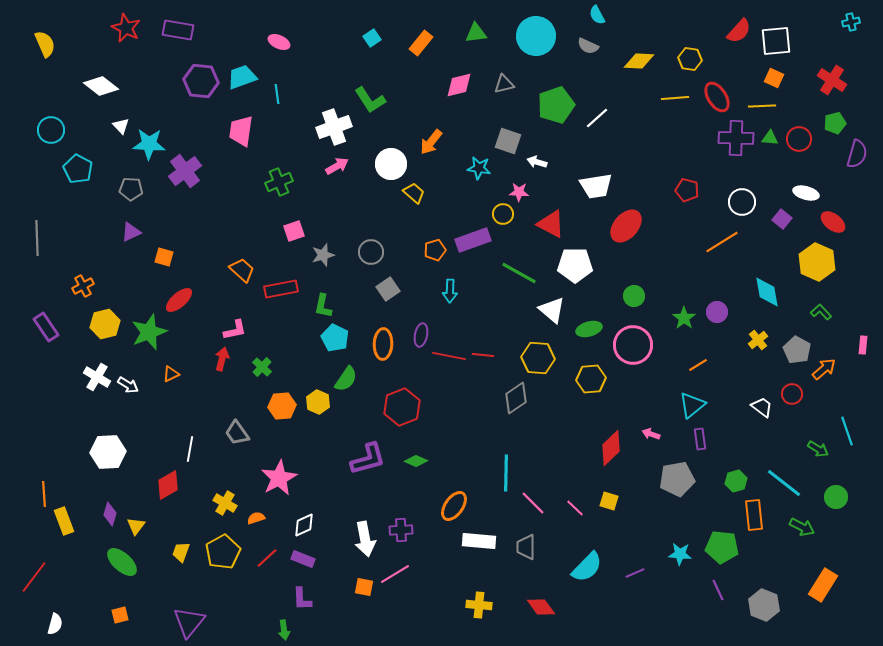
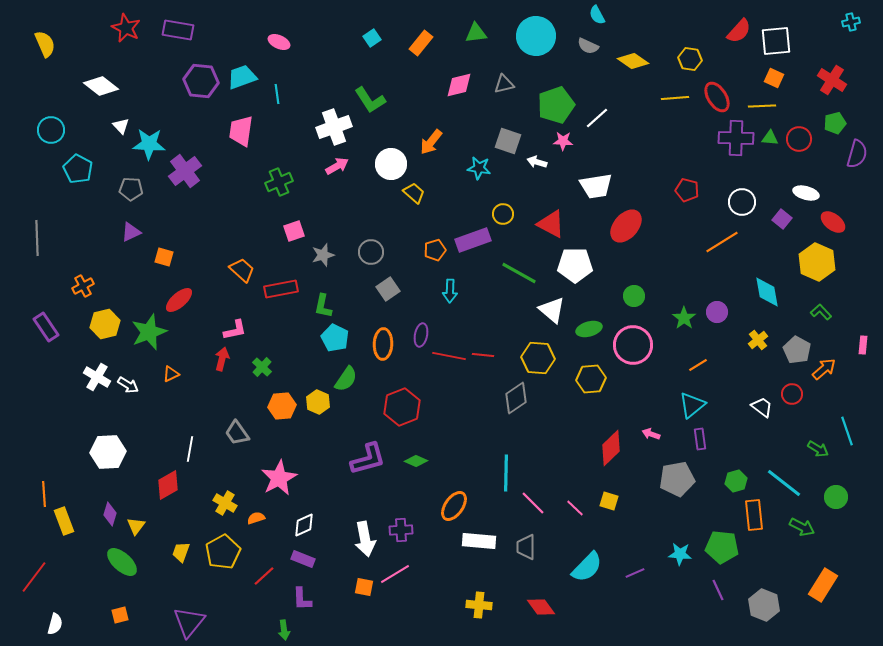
yellow diamond at (639, 61): moved 6 px left; rotated 32 degrees clockwise
pink star at (519, 192): moved 44 px right, 51 px up
red line at (267, 558): moved 3 px left, 18 px down
